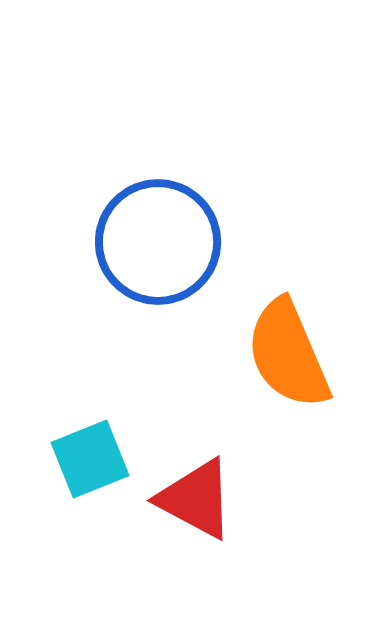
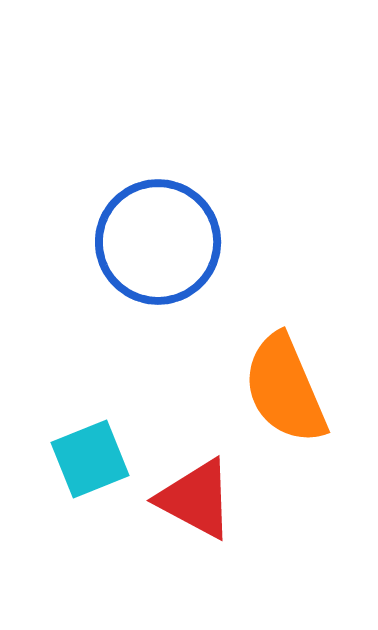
orange semicircle: moved 3 px left, 35 px down
